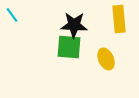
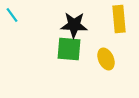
green square: moved 2 px down
